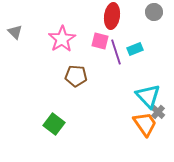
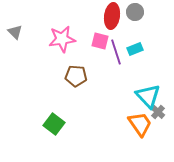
gray circle: moved 19 px left
pink star: rotated 24 degrees clockwise
orange trapezoid: moved 5 px left
